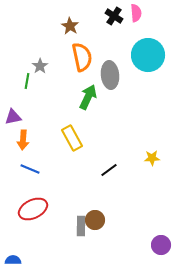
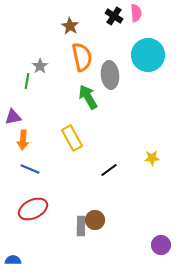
green arrow: rotated 55 degrees counterclockwise
